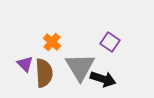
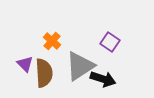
orange cross: moved 1 px up
gray triangle: moved 1 px up; rotated 28 degrees clockwise
